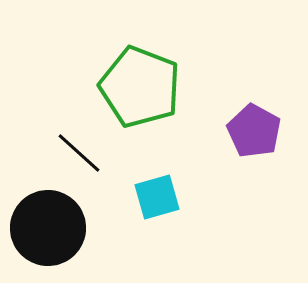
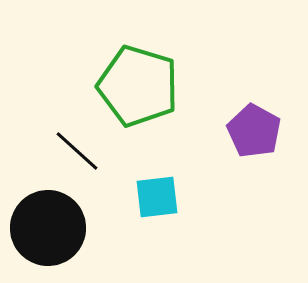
green pentagon: moved 2 px left, 1 px up; rotated 4 degrees counterclockwise
black line: moved 2 px left, 2 px up
cyan square: rotated 9 degrees clockwise
